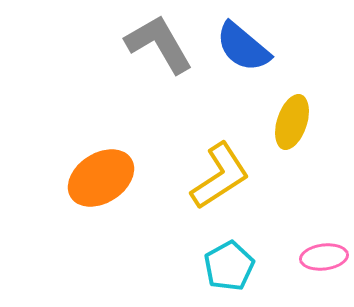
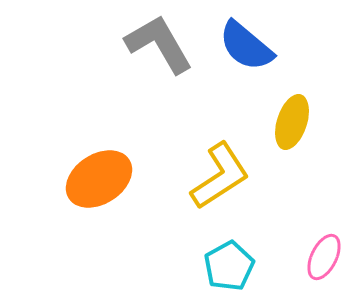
blue semicircle: moved 3 px right, 1 px up
orange ellipse: moved 2 px left, 1 px down
pink ellipse: rotated 57 degrees counterclockwise
